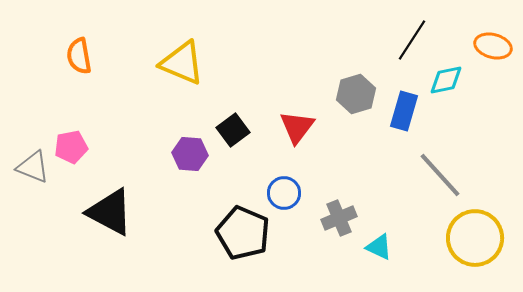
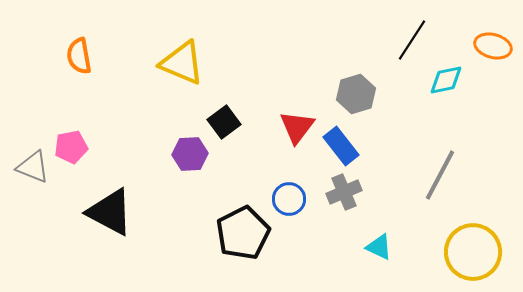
blue rectangle: moved 63 px left, 35 px down; rotated 54 degrees counterclockwise
black square: moved 9 px left, 8 px up
purple hexagon: rotated 8 degrees counterclockwise
gray line: rotated 70 degrees clockwise
blue circle: moved 5 px right, 6 px down
gray cross: moved 5 px right, 26 px up
black pentagon: rotated 22 degrees clockwise
yellow circle: moved 2 px left, 14 px down
